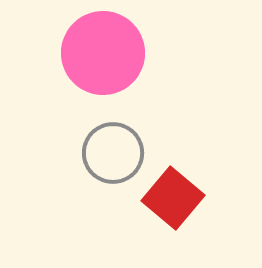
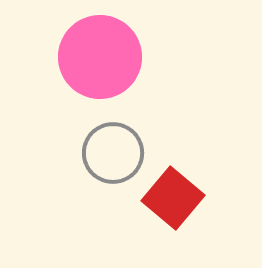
pink circle: moved 3 px left, 4 px down
